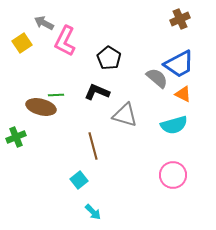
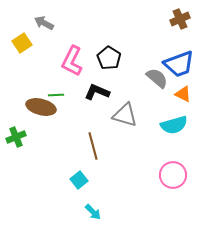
pink L-shape: moved 7 px right, 20 px down
blue trapezoid: rotated 8 degrees clockwise
